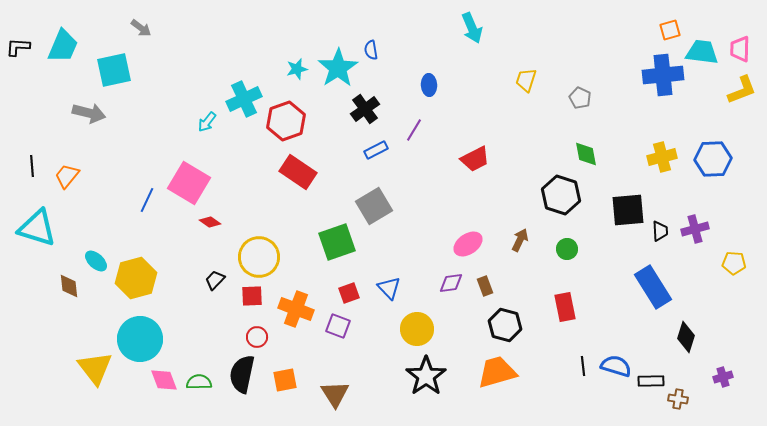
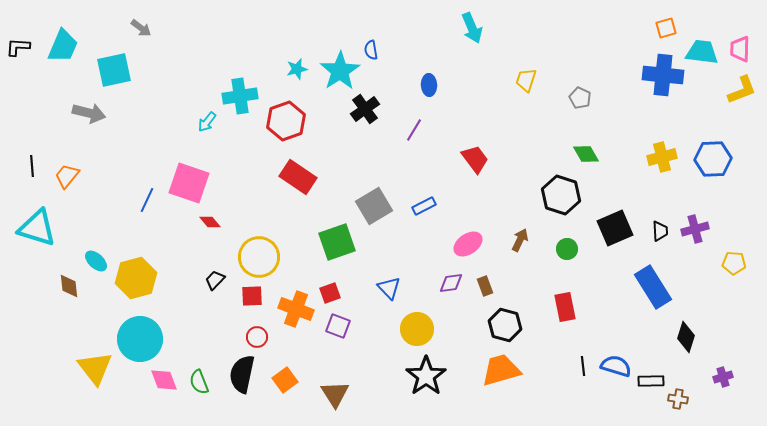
orange square at (670, 30): moved 4 px left, 2 px up
cyan star at (338, 68): moved 2 px right, 3 px down
blue cross at (663, 75): rotated 12 degrees clockwise
cyan cross at (244, 99): moved 4 px left, 3 px up; rotated 16 degrees clockwise
blue rectangle at (376, 150): moved 48 px right, 56 px down
green diamond at (586, 154): rotated 20 degrees counterclockwise
red trapezoid at (475, 159): rotated 100 degrees counterclockwise
red rectangle at (298, 172): moved 5 px down
pink square at (189, 183): rotated 12 degrees counterclockwise
black square at (628, 210): moved 13 px left, 18 px down; rotated 18 degrees counterclockwise
red diamond at (210, 222): rotated 15 degrees clockwise
red square at (349, 293): moved 19 px left
orange trapezoid at (497, 372): moved 4 px right, 2 px up
orange square at (285, 380): rotated 25 degrees counterclockwise
green semicircle at (199, 382): rotated 110 degrees counterclockwise
